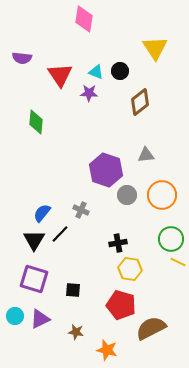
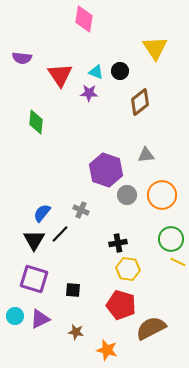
yellow hexagon: moved 2 px left
